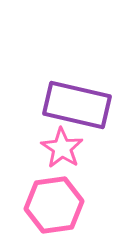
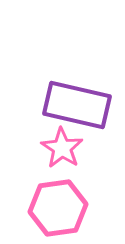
pink hexagon: moved 4 px right, 3 px down
